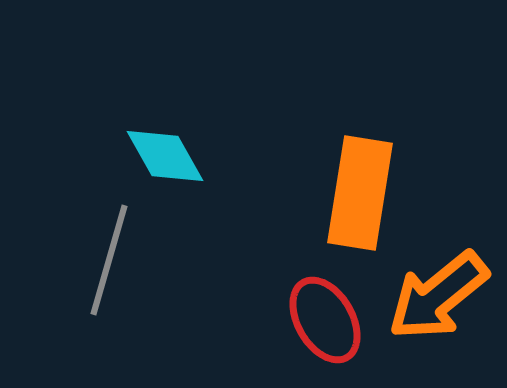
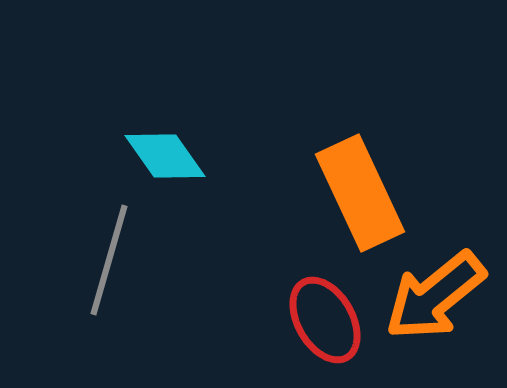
cyan diamond: rotated 6 degrees counterclockwise
orange rectangle: rotated 34 degrees counterclockwise
orange arrow: moved 3 px left
